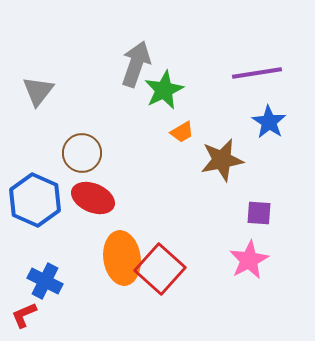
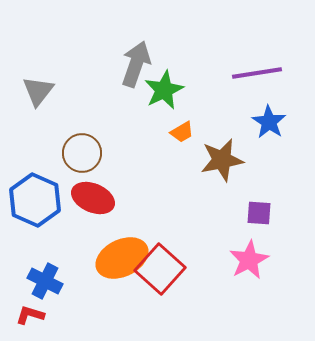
orange ellipse: rotated 72 degrees clockwise
red L-shape: moved 6 px right; rotated 40 degrees clockwise
